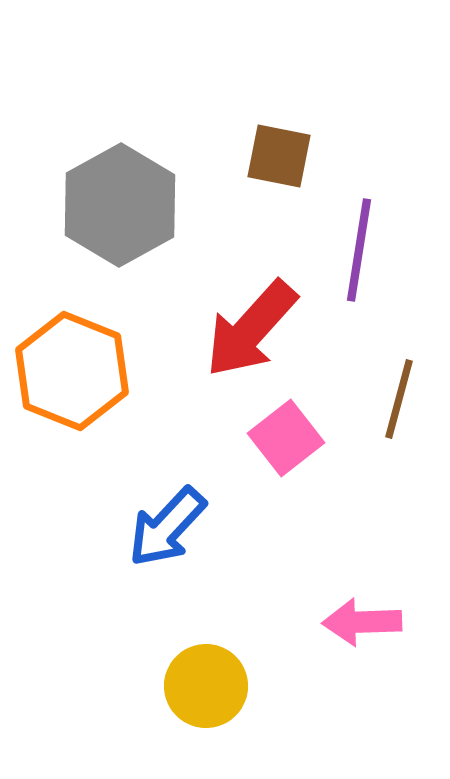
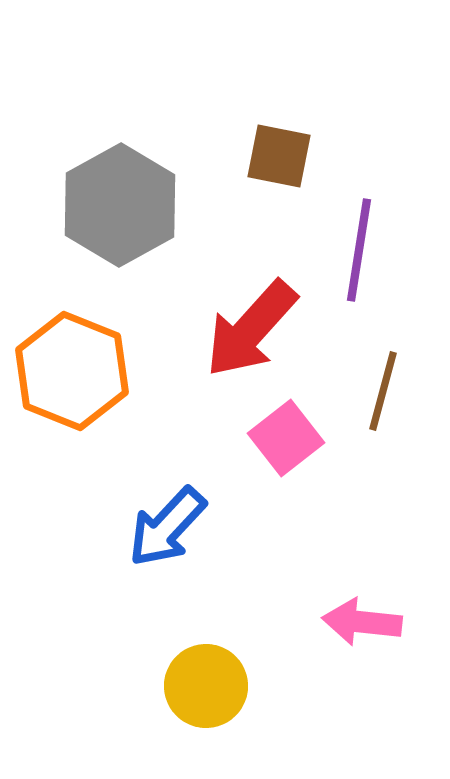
brown line: moved 16 px left, 8 px up
pink arrow: rotated 8 degrees clockwise
